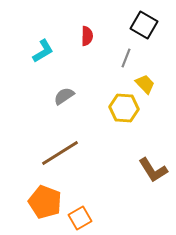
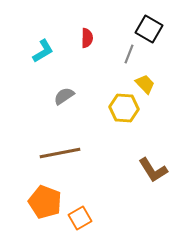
black square: moved 5 px right, 4 px down
red semicircle: moved 2 px down
gray line: moved 3 px right, 4 px up
brown line: rotated 21 degrees clockwise
